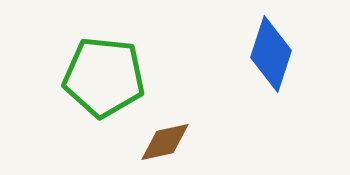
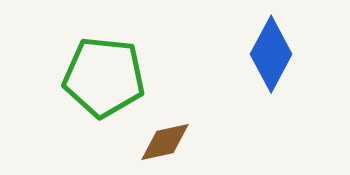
blue diamond: rotated 10 degrees clockwise
